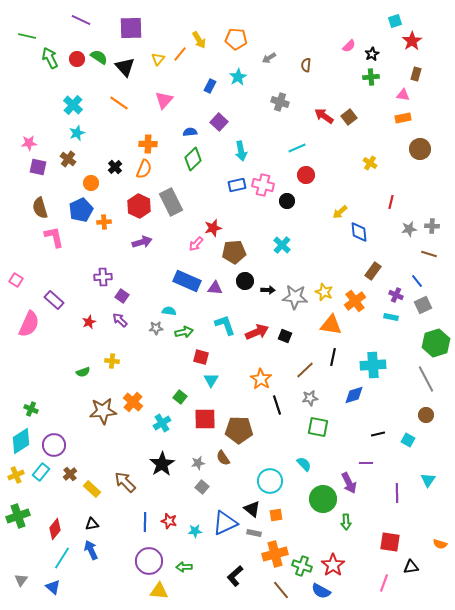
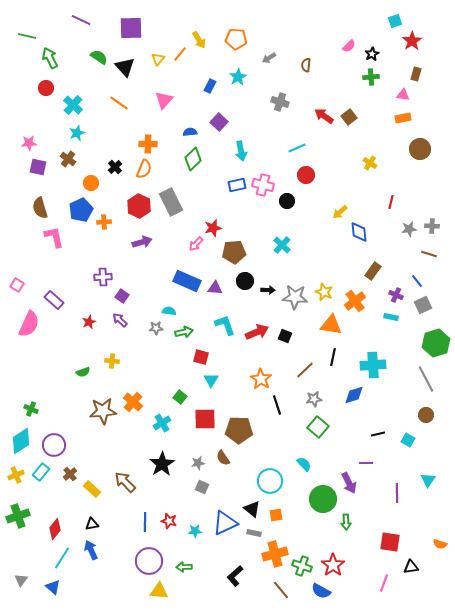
red circle at (77, 59): moved 31 px left, 29 px down
pink square at (16, 280): moved 1 px right, 5 px down
gray star at (310, 398): moved 4 px right, 1 px down
green square at (318, 427): rotated 30 degrees clockwise
gray square at (202, 487): rotated 16 degrees counterclockwise
